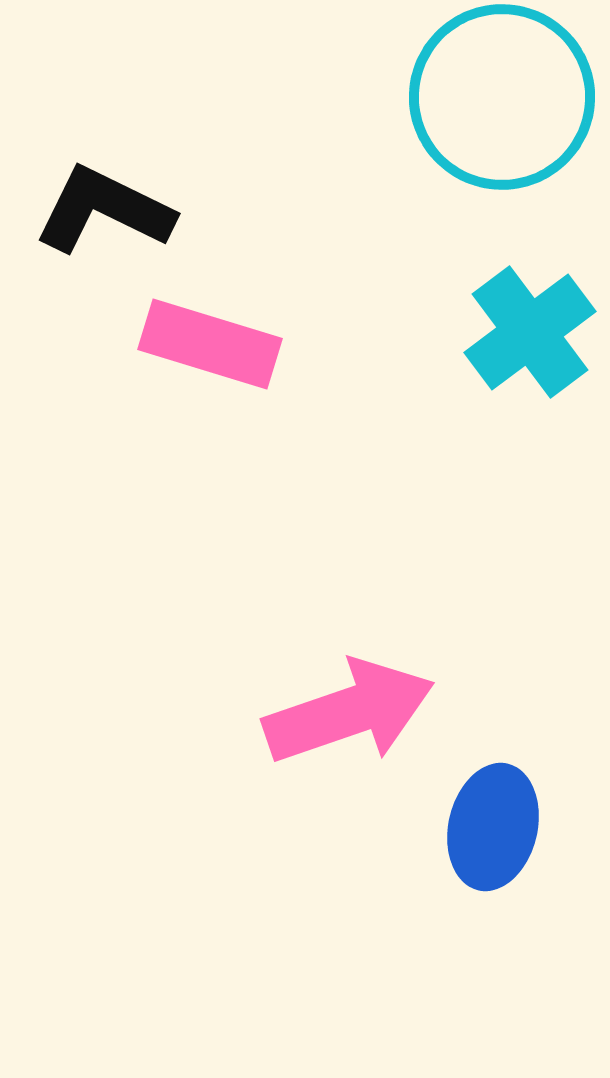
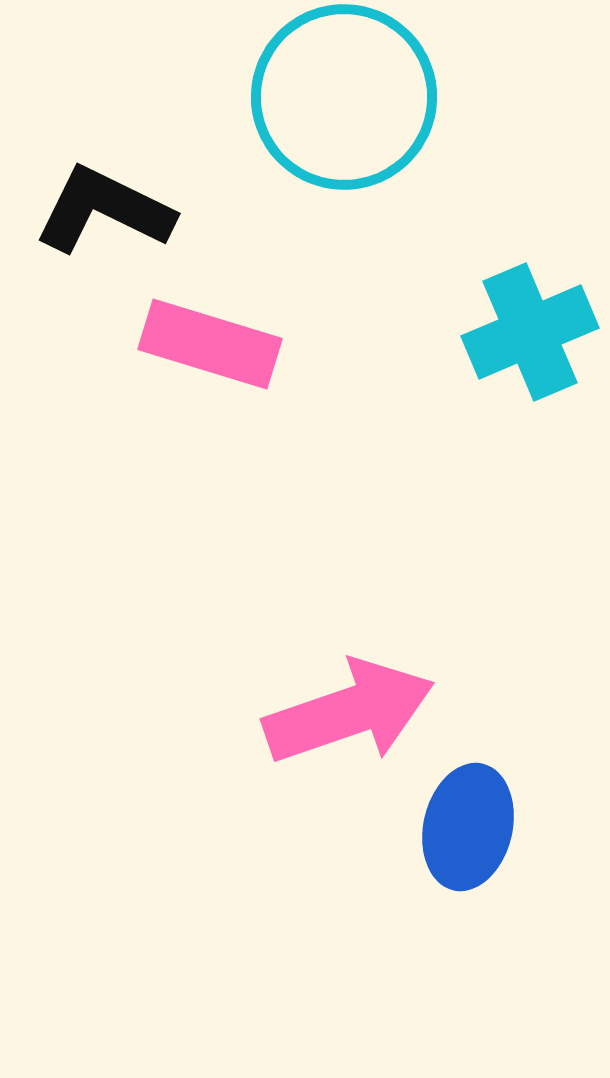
cyan circle: moved 158 px left
cyan cross: rotated 14 degrees clockwise
blue ellipse: moved 25 px left
